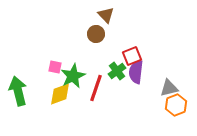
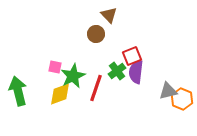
brown triangle: moved 3 px right
gray triangle: moved 1 px left, 3 px down
orange hexagon: moved 6 px right, 6 px up; rotated 15 degrees counterclockwise
